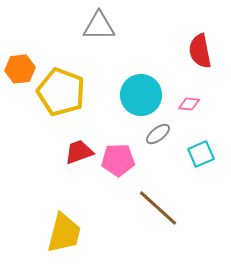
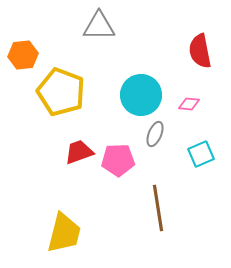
orange hexagon: moved 3 px right, 14 px up
gray ellipse: moved 3 px left; rotated 30 degrees counterclockwise
brown line: rotated 39 degrees clockwise
